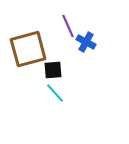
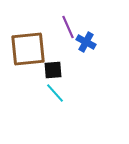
purple line: moved 1 px down
brown square: rotated 9 degrees clockwise
